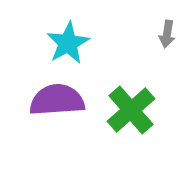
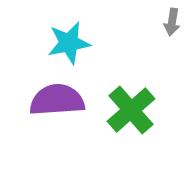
gray arrow: moved 5 px right, 12 px up
cyan star: moved 1 px right; rotated 18 degrees clockwise
